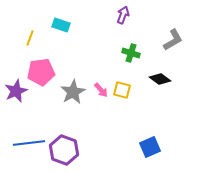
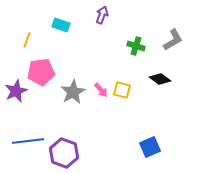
purple arrow: moved 21 px left
yellow line: moved 3 px left, 2 px down
green cross: moved 5 px right, 7 px up
blue line: moved 1 px left, 2 px up
purple hexagon: moved 3 px down
